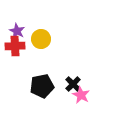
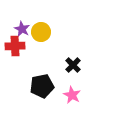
purple star: moved 5 px right, 2 px up
yellow circle: moved 7 px up
black cross: moved 19 px up
pink star: moved 9 px left
